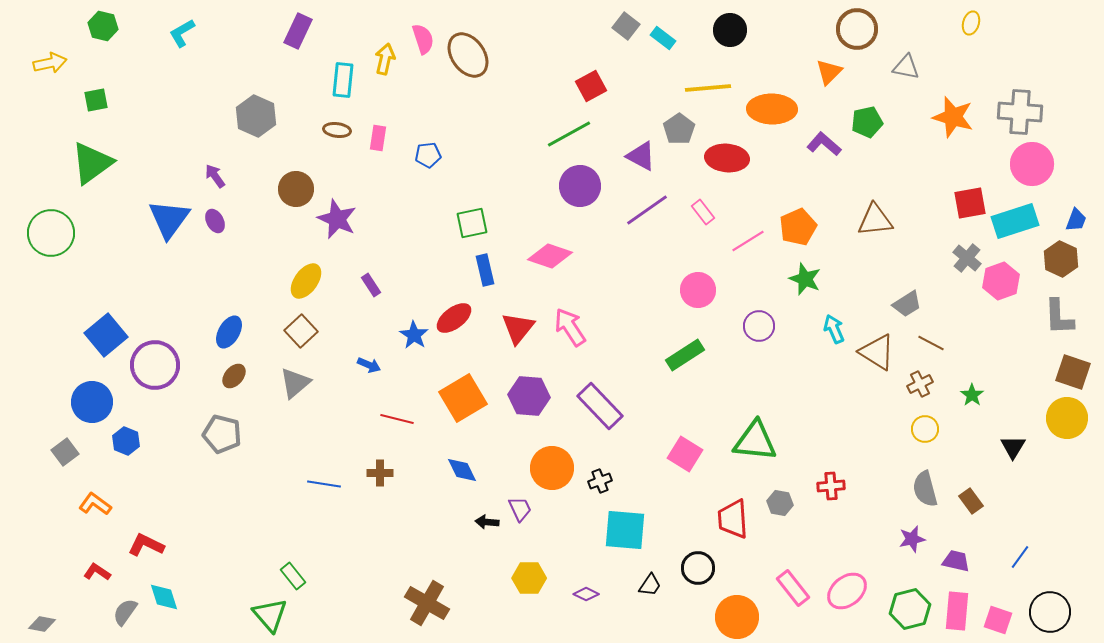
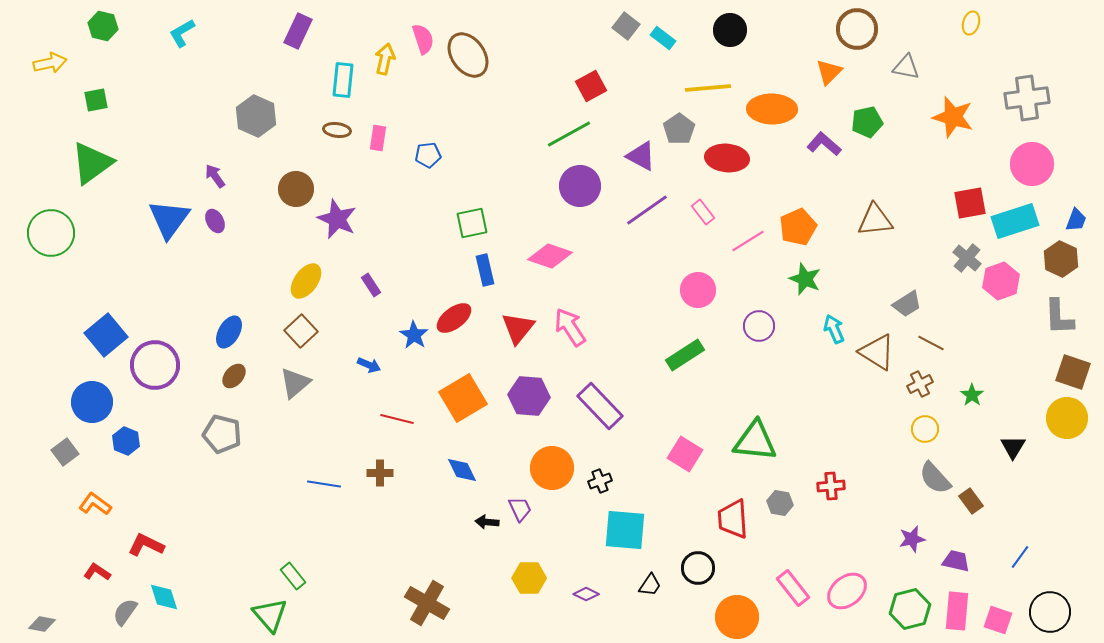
gray cross at (1020, 112): moved 7 px right, 14 px up; rotated 12 degrees counterclockwise
gray semicircle at (925, 489): moved 10 px right, 11 px up; rotated 27 degrees counterclockwise
